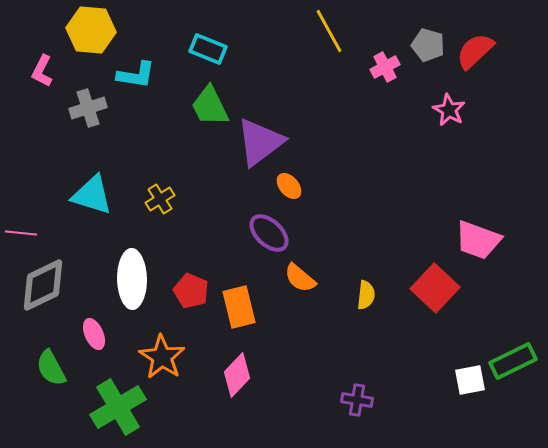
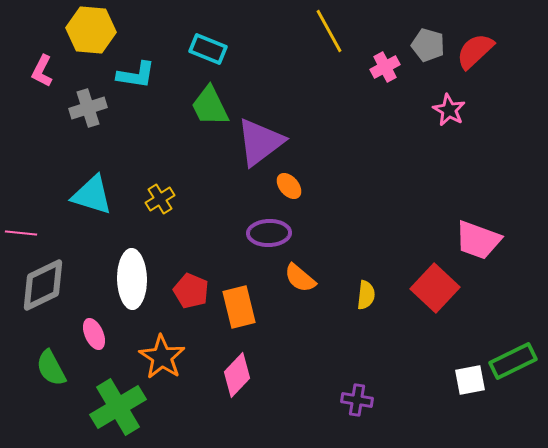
purple ellipse: rotated 45 degrees counterclockwise
